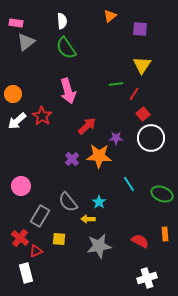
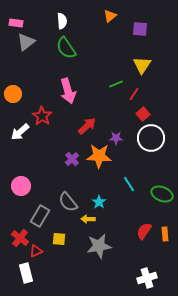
green line: rotated 16 degrees counterclockwise
white arrow: moved 3 px right, 11 px down
red semicircle: moved 4 px right, 10 px up; rotated 84 degrees counterclockwise
